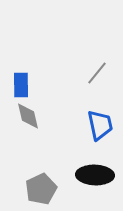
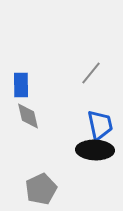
gray line: moved 6 px left
black ellipse: moved 25 px up
